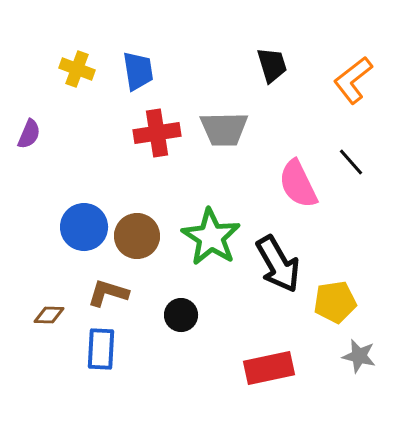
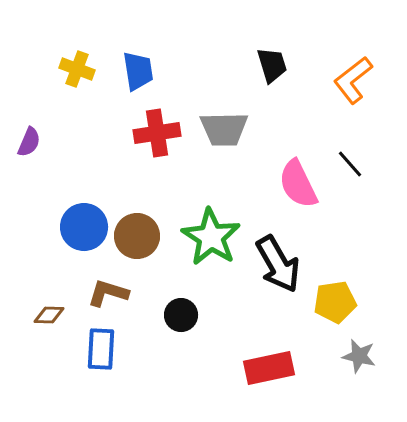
purple semicircle: moved 8 px down
black line: moved 1 px left, 2 px down
